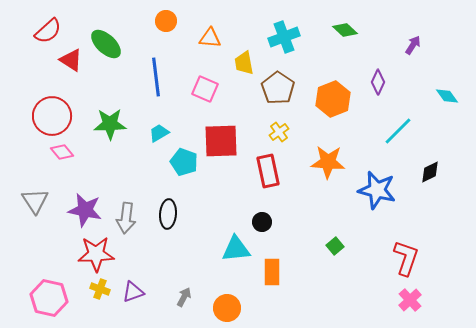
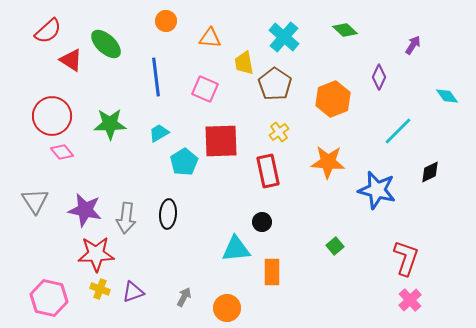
cyan cross at (284, 37): rotated 28 degrees counterclockwise
purple diamond at (378, 82): moved 1 px right, 5 px up
brown pentagon at (278, 88): moved 3 px left, 4 px up
cyan pentagon at (184, 162): rotated 20 degrees clockwise
